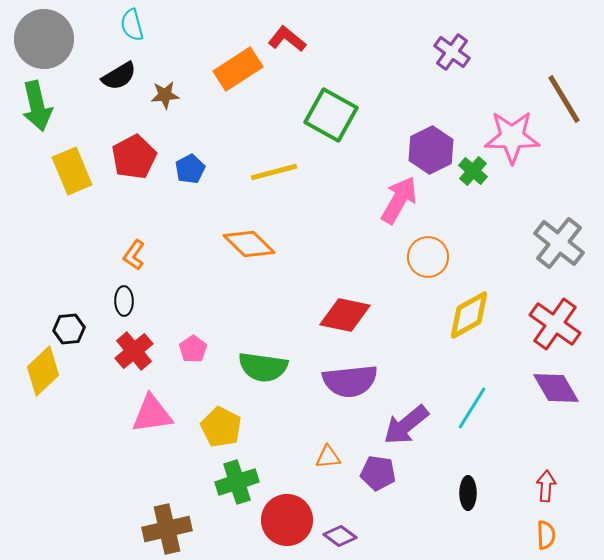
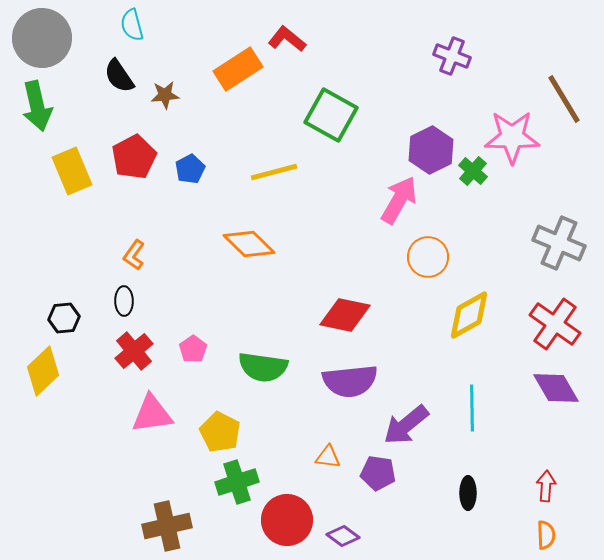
gray circle at (44, 39): moved 2 px left, 1 px up
purple cross at (452, 52): moved 4 px down; rotated 15 degrees counterclockwise
black semicircle at (119, 76): rotated 87 degrees clockwise
gray cross at (559, 243): rotated 15 degrees counterclockwise
black hexagon at (69, 329): moved 5 px left, 11 px up
cyan line at (472, 408): rotated 33 degrees counterclockwise
yellow pentagon at (221, 427): moved 1 px left, 5 px down
orange triangle at (328, 457): rotated 12 degrees clockwise
brown cross at (167, 529): moved 3 px up
purple diamond at (340, 536): moved 3 px right
